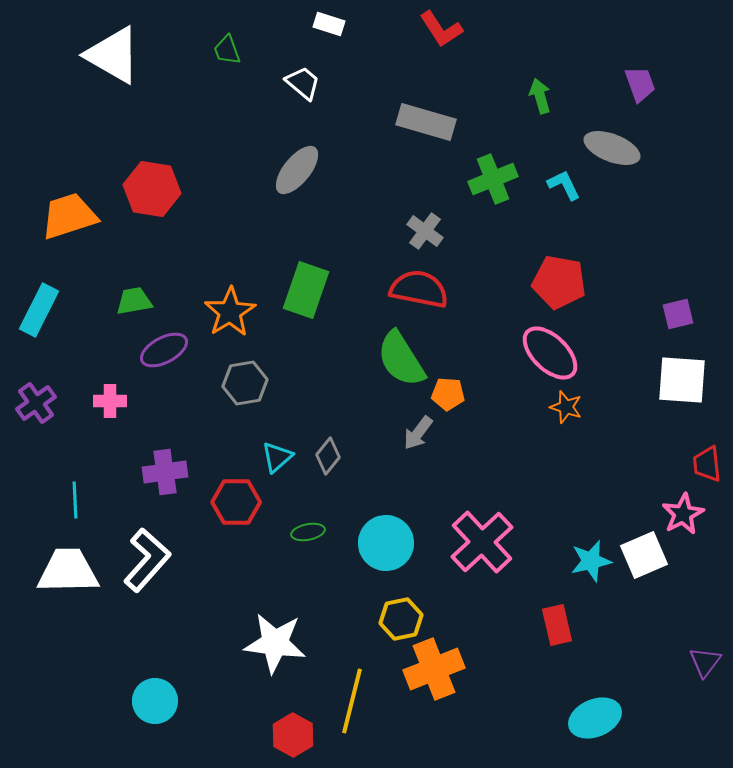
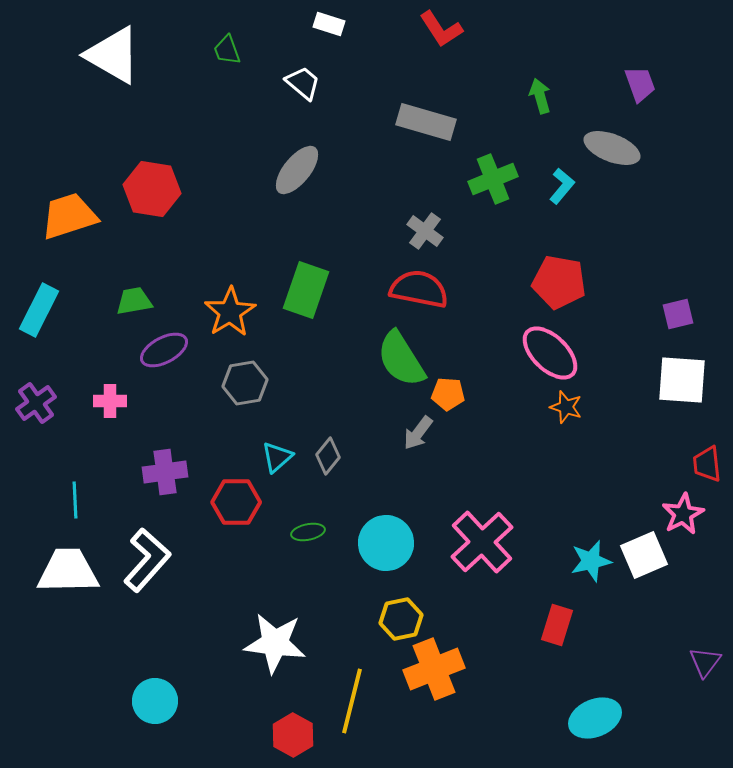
cyan L-shape at (564, 185): moved 2 px left, 1 px down; rotated 66 degrees clockwise
red rectangle at (557, 625): rotated 30 degrees clockwise
